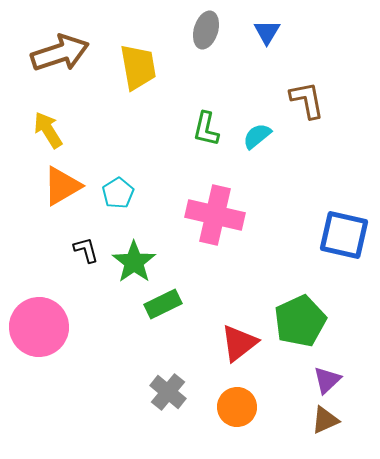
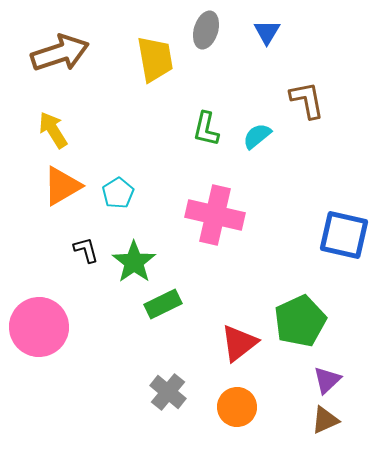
yellow trapezoid: moved 17 px right, 8 px up
yellow arrow: moved 5 px right
